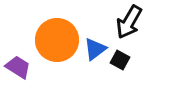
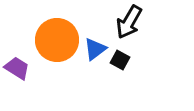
purple trapezoid: moved 1 px left, 1 px down
